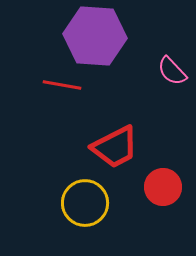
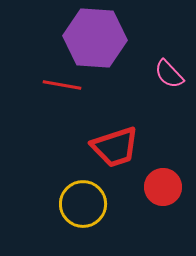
purple hexagon: moved 2 px down
pink semicircle: moved 3 px left, 3 px down
red trapezoid: rotated 9 degrees clockwise
yellow circle: moved 2 px left, 1 px down
